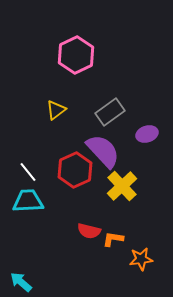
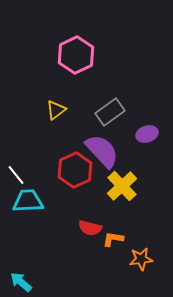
purple semicircle: moved 1 px left
white line: moved 12 px left, 3 px down
red semicircle: moved 1 px right, 3 px up
